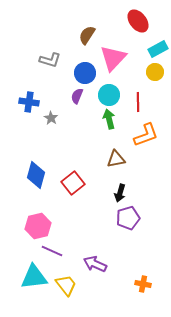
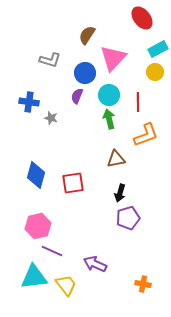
red ellipse: moved 4 px right, 3 px up
gray star: rotated 16 degrees counterclockwise
red square: rotated 30 degrees clockwise
